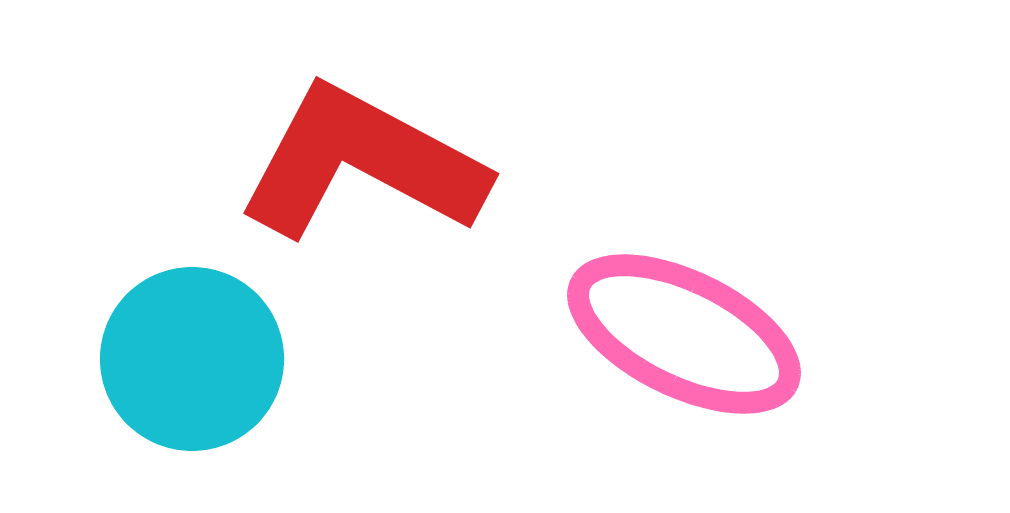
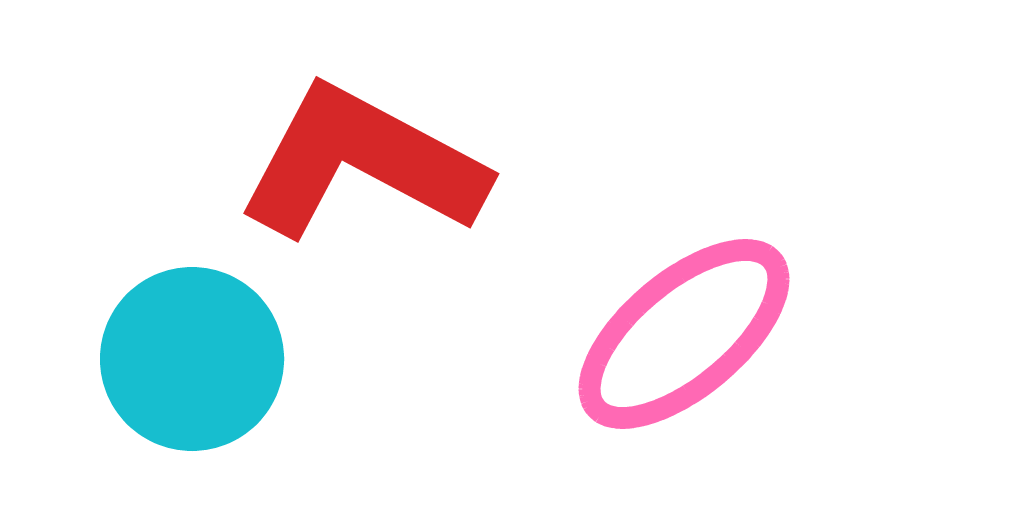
pink ellipse: rotated 66 degrees counterclockwise
